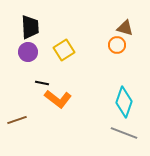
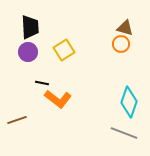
orange circle: moved 4 px right, 1 px up
cyan diamond: moved 5 px right
